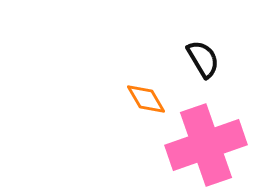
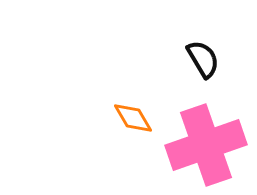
orange diamond: moved 13 px left, 19 px down
